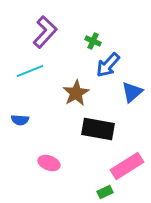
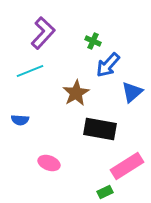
purple L-shape: moved 2 px left, 1 px down
black rectangle: moved 2 px right
